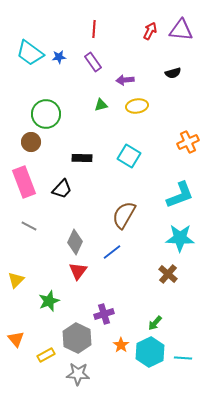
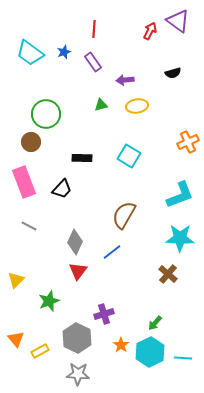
purple triangle: moved 3 px left, 9 px up; rotated 30 degrees clockwise
blue star: moved 5 px right, 5 px up; rotated 16 degrees counterclockwise
yellow rectangle: moved 6 px left, 4 px up
